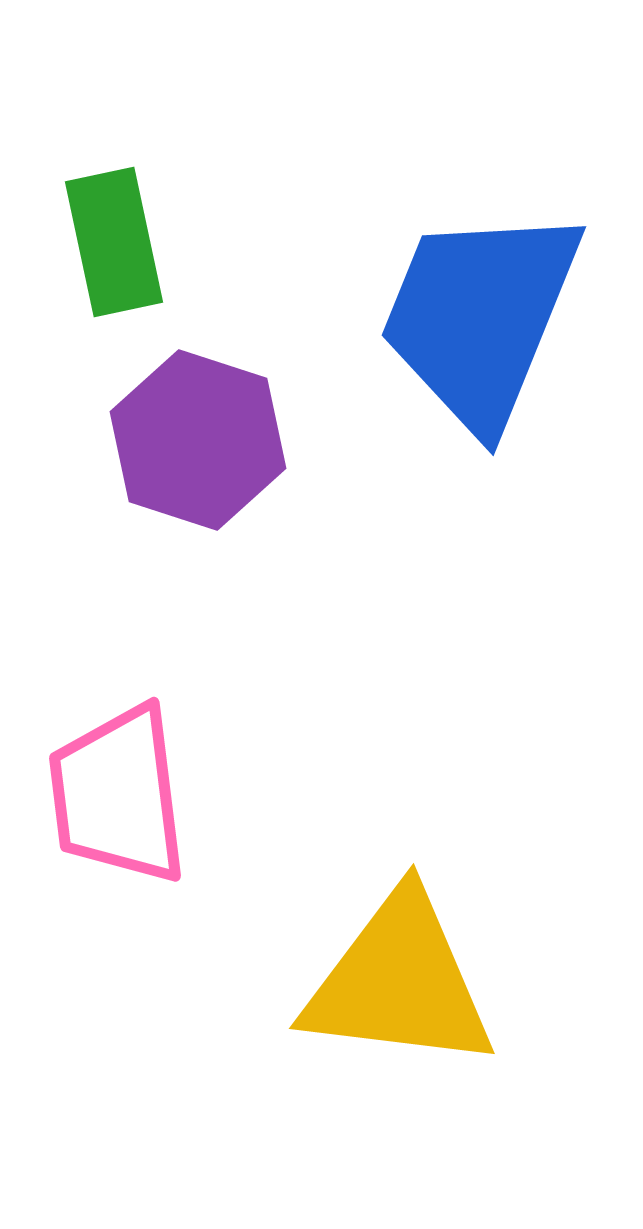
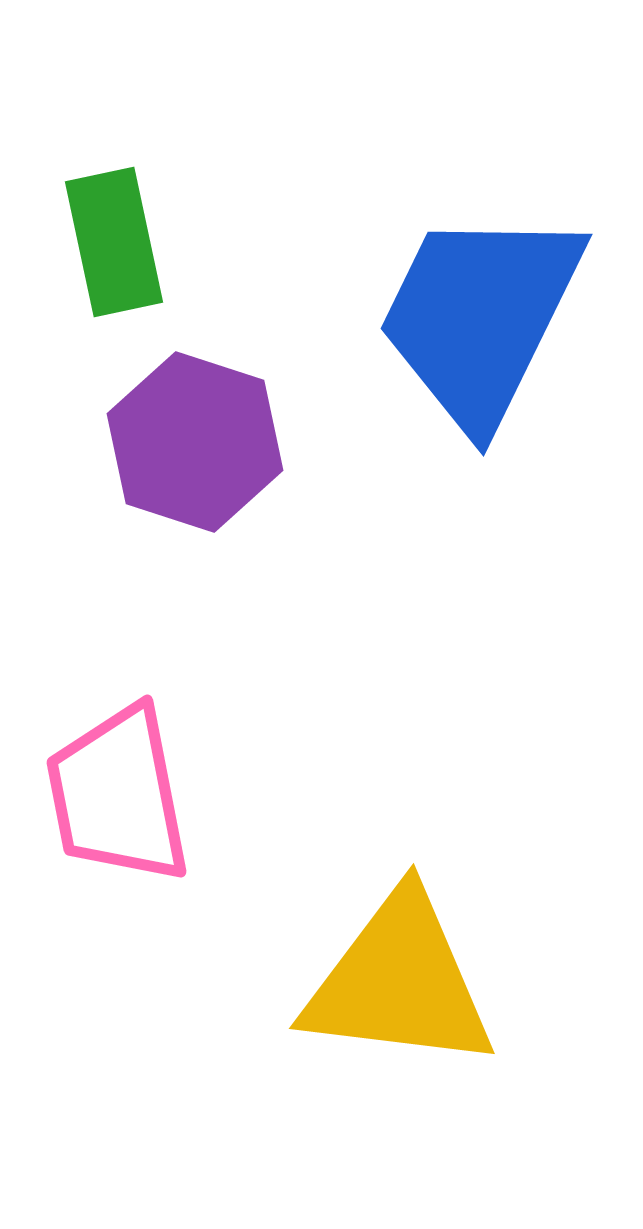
blue trapezoid: rotated 4 degrees clockwise
purple hexagon: moved 3 px left, 2 px down
pink trapezoid: rotated 4 degrees counterclockwise
